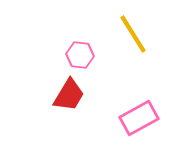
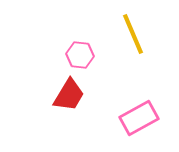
yellow line: rotated 9 degrees clockwise
